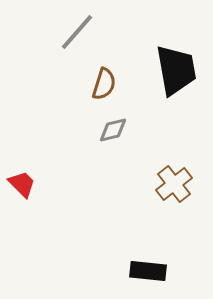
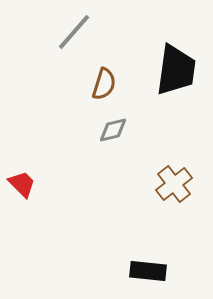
gray line: moved 3 px left
black trapezoid: rotated 18 degrees clockwise
